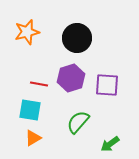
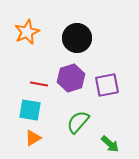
orange star: rotated 10 degrees counterclockwise
purple square: rotated 15 degrees counterclockwise
green arrow: rotated 102 degrees counterclockwise
